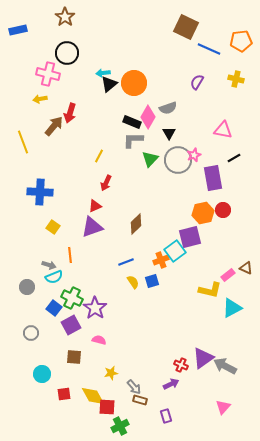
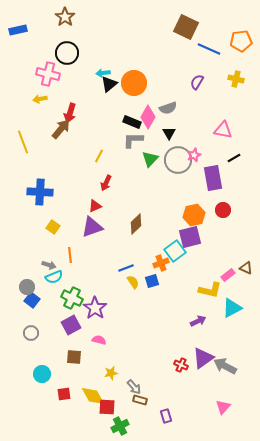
brown arrow at (54, 126): moved 7 px right, 3 px down
orange hexagon at (203, 213): moved 9 px left, 2 px down
orange cross at (161, 260): moved 3 px down
blue line at (126, 262): moved 6 px down
blue square at (54, 308): moved 22 px left, 8 px up
purple arrow at (171, 384): moved 27 px right, 63 px up
